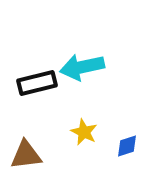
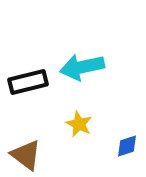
black rectangle: moved 9 px left, 1 px up
yellow star: moved 5 px left, 8 px up
brown triangle: rotated 44 degrees clockwise
